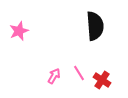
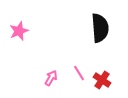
black semicircle: moved 5 px right, 2 px down
pink arrow: moved 3 px left, 2 px down
